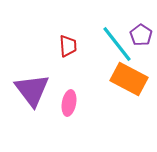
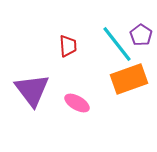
orange rectangle: rotated 48 degrees counterclockwise
pink ellipse: moved 8 px right; rotated 70 degrees counterclockwise
